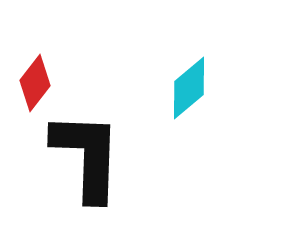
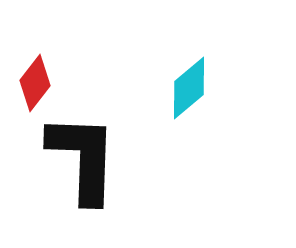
black L-shape: moved 4 px left, 2 px down
